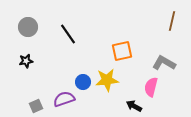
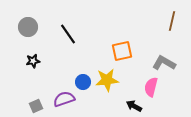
black star: moved 7 px right
